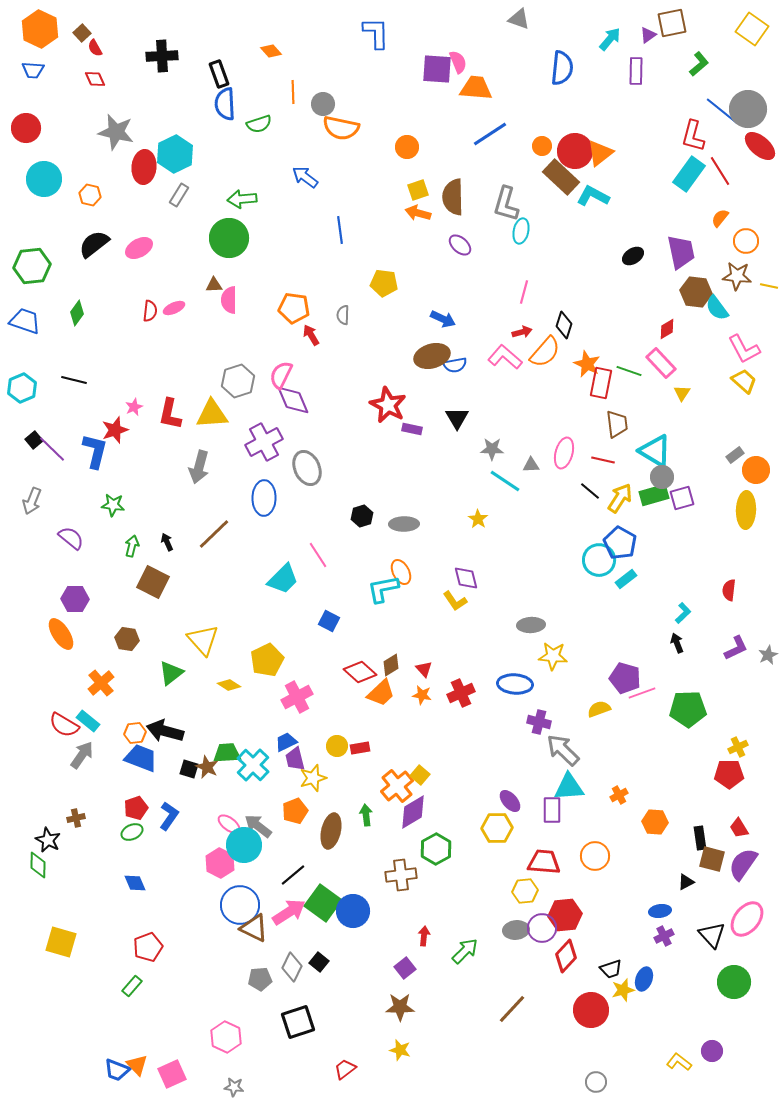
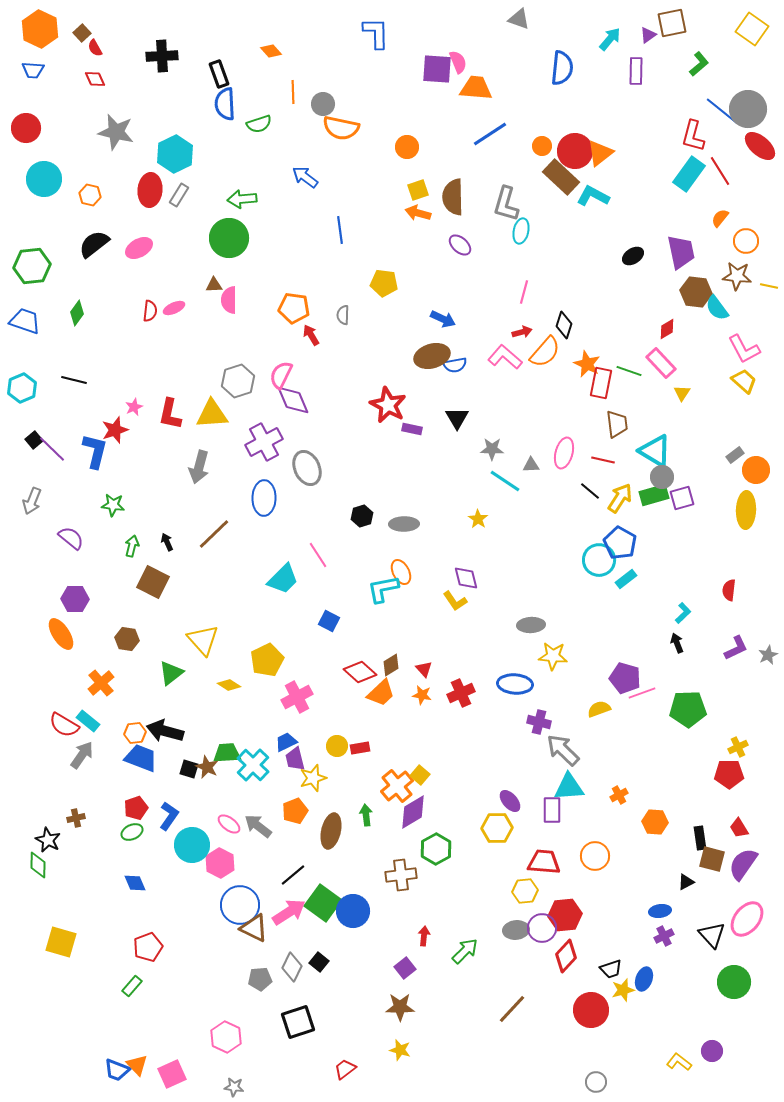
red ellipse at (144, 167): moved 6 px right, 23 px down
cyan circle at (244, 845): moved 52 px left
